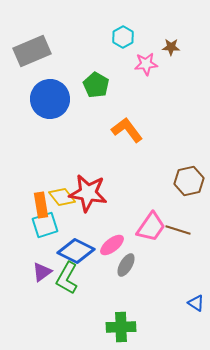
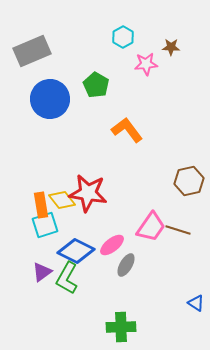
yellow diamond: moved 3 px down
